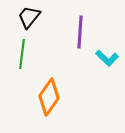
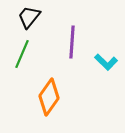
purple line: moved 8 px left, 10 px down
green line: rotated 16 degrees clockwise
cyan L-shape: moved 1 px left, 4 px down
